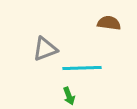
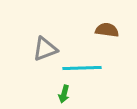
brown semicircle: moved 2 px left, 7 px down
green arrow: moved 5 px left, 2 px up; rotated 36 degrees clockwise
